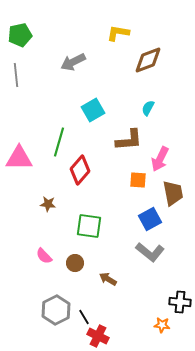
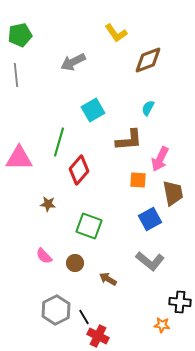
yellow L-shape: moved 2 px left; rotated 135 degrees counterclockwise
red diamond: moved 1 px left
green square: rotated 12 degrees clockwise
gray L-shape: moved 9 px down
